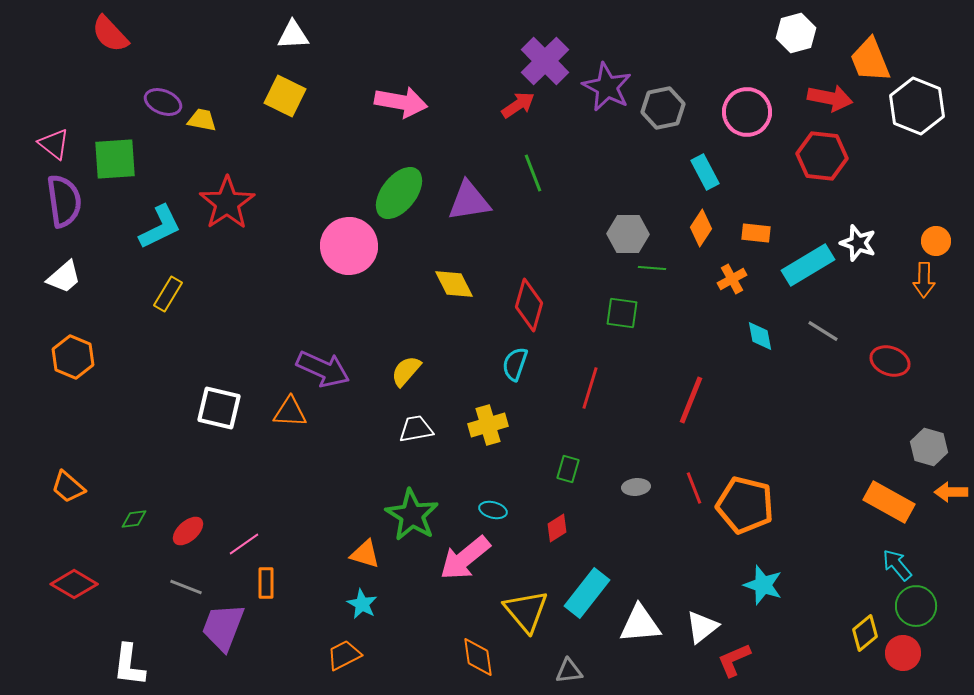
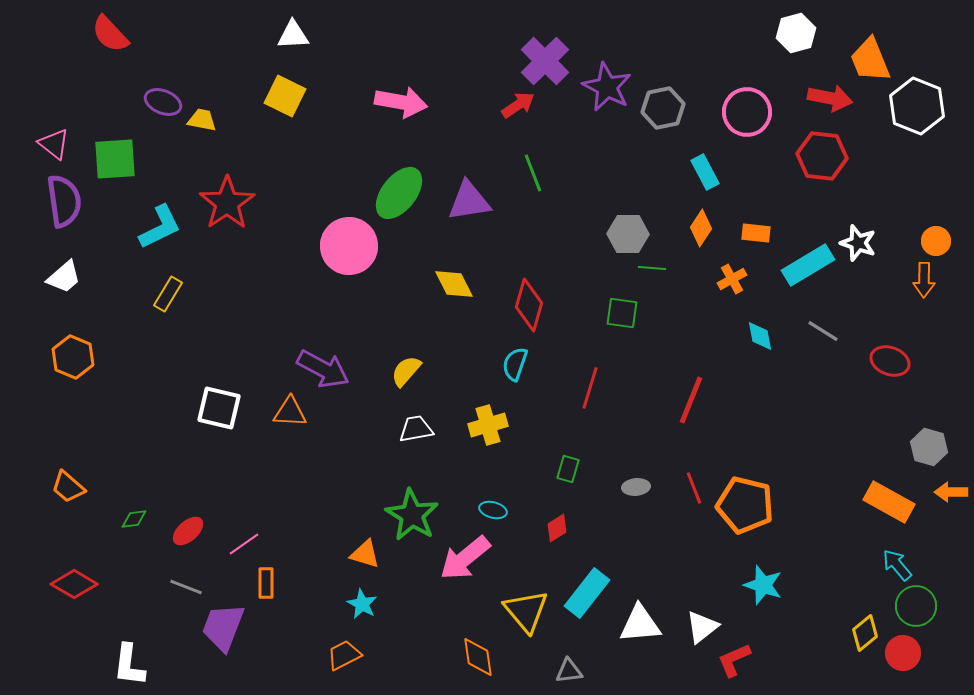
purple arrow at (323, 369): rotated 4 degrees clockwise
